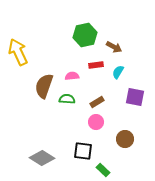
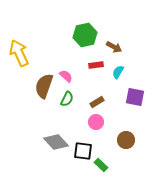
yellow arrow: moved 1 px right, 1 px down
pink semicircle: moved 6 px left; rotated 48 degrees clockwise
green semicircle: rotated 112 degrees clockwise
brown circle: moved 1 px right, 1 px down
gray diamond: moved 14 px right, 16 px up; rotated 15 degrees clockwise
green rectangle: moved 2 px left, 5 px up
